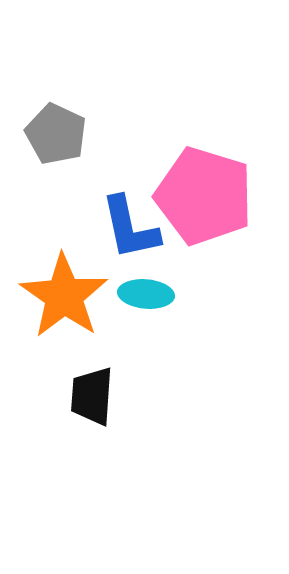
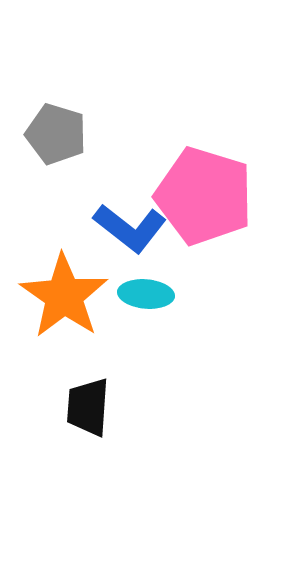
gray pentagon: rotated 8 degrees counterclockwise
blue L-shape: rotated 40 degrees counterclockwise
black trapezoid: moved 4 px left, 11 px down
